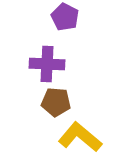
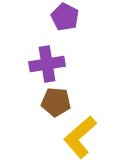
purple cross: rotated 12 degrees counterclockwise
yellow L-shape: rotated 81 degrees counterclockwise
